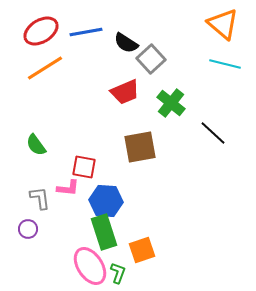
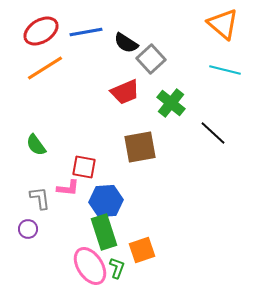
cyan line: moved 6 px down
blue hexagon: rotated 8 degrees counterclockwise
green L-shape: moved 1 px left, 5 px up
